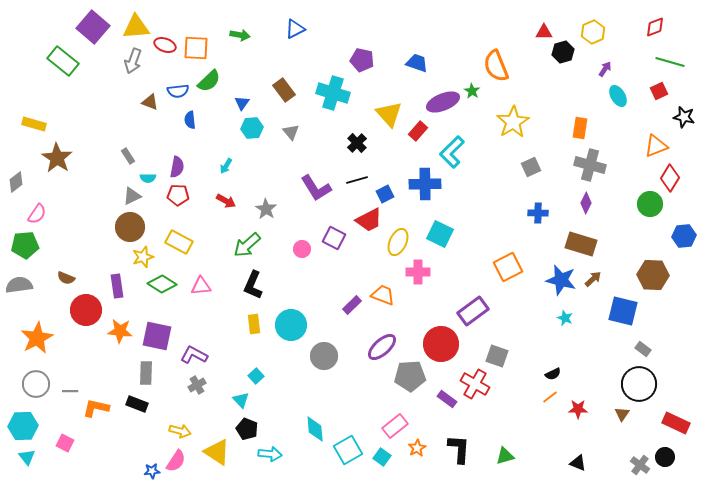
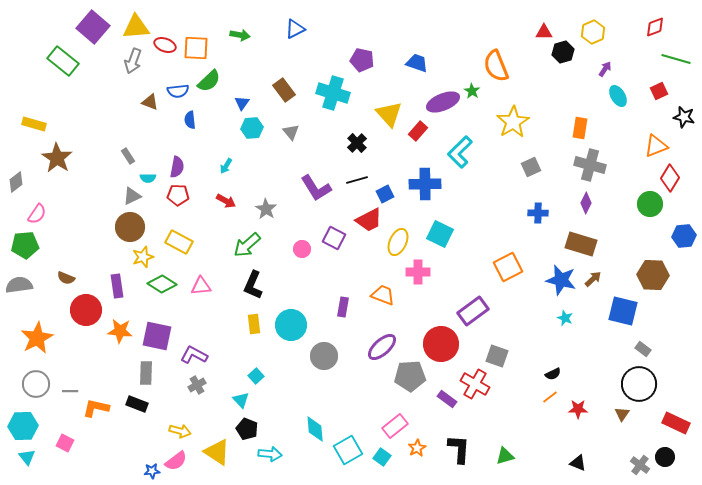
green line at (670, 62): moved 6 px right, 3 px up
cyan L-shape at (452, 152): moved 8 px right
purple rectangle at (352, 305): moved 9 px left, 2 px down; rotated 36 degrees counterclockwise
pink semicircle at (176, 461): rotated 20 degrees clockwise
